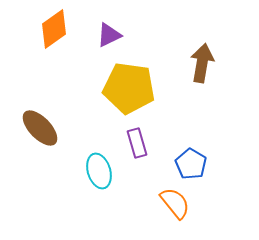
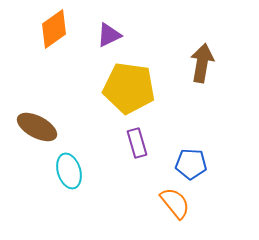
brown ellipse: moved 3 px left, 1 px up; rotated 18 degrees counterclockwise
blue pentagon: rotated 28 degrees counterclockwise
cyan ellipse: moved 30 px left
